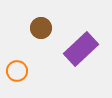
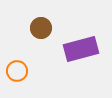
purple rectangle: rotated 28 degrees clockwise
